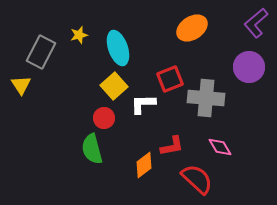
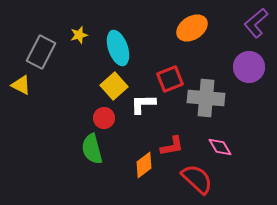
yellow triangle: rotated 30 degrees counterclockwise
